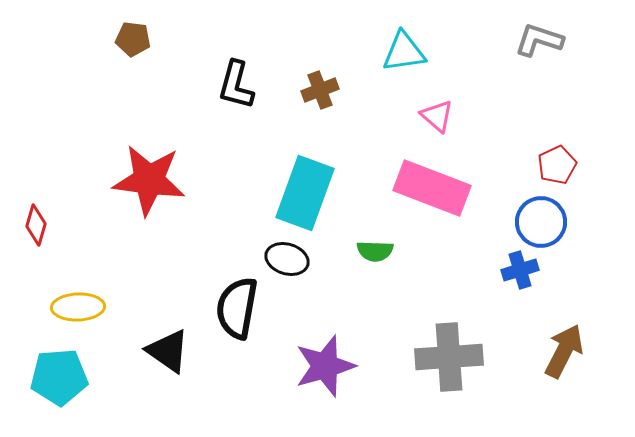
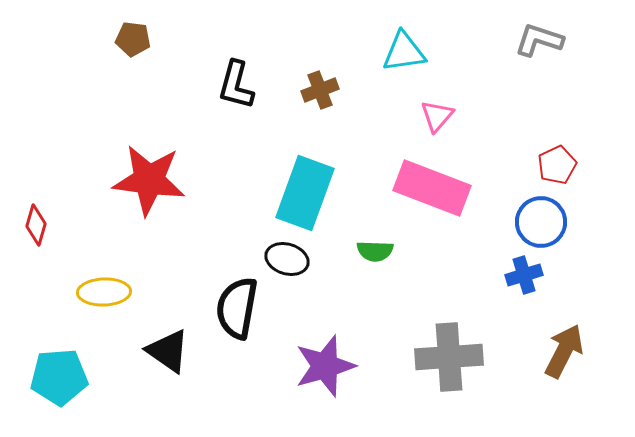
pink triangle: rotated 30 degrees clockwise
blue cross: moved 4 px right, 5 px down
yellow ellipse: moved 26 px right, 15 px up
